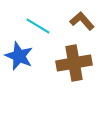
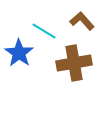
cyan line: moved 6 px right, 5 px down
blue star: moved 3 px up; rotated 12 degrees clockwise
